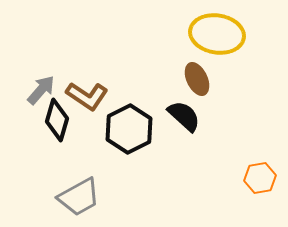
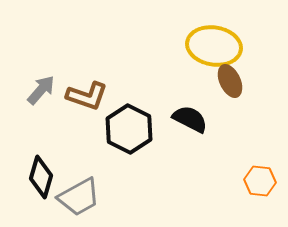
yellow ellipse: moved 3 px left, 12 px down
brown ellipse: moved 33 px right, 2 px down
brown L-shape: rotated 15 degrees counterclockwise
black semicircle: moved 6 px right, 3 px down; rotated 15 degrees counterclockwise
black diamond: moved 16 px left, 57 px down
black hexagon: rotated 6 degrees counterclockwise
orange hexagon: moved 3 px down; rotated 16 degrees clockwise
